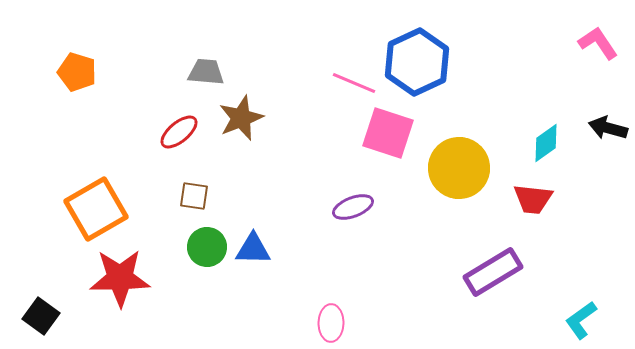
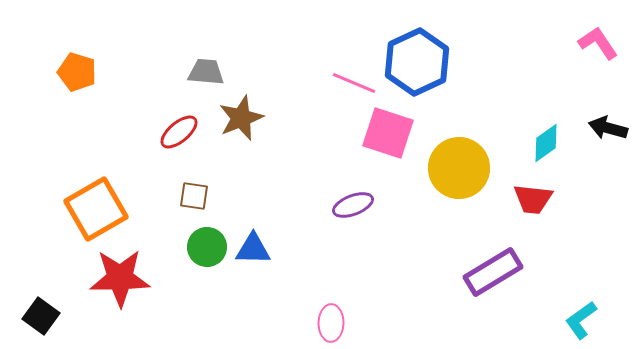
purple ellipse: moved 2 px up
